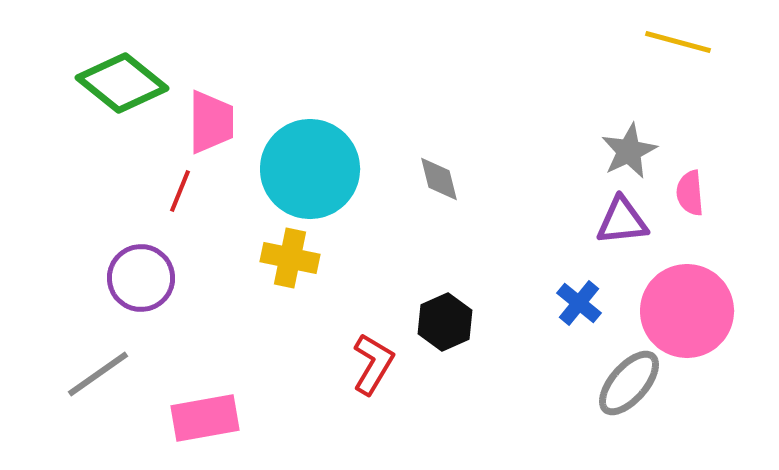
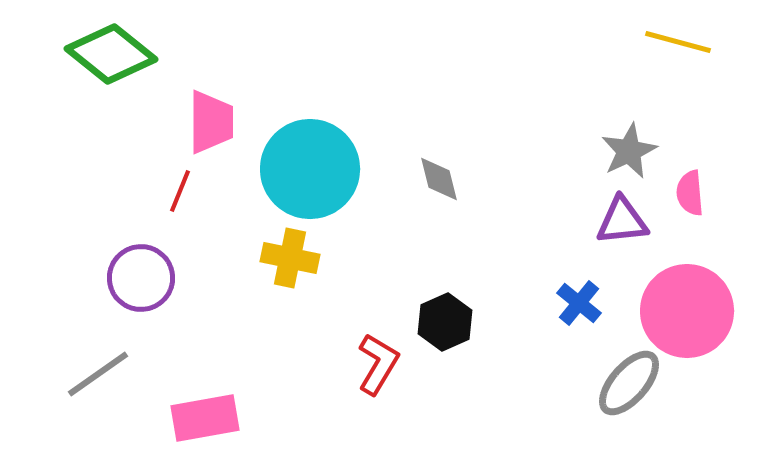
green diamond: moved 11 px left, 29 px up
red L-shape: moved 5 px right
